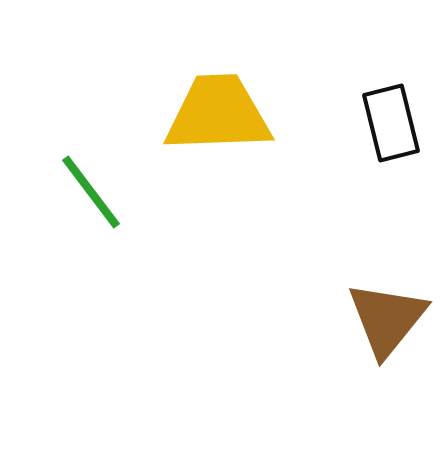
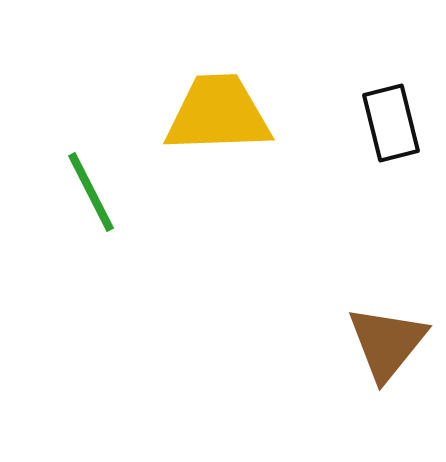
green line: rotated 10 degrees clockwise
brown triangle: moved 24 px down
